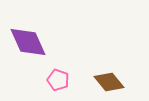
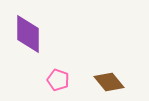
purple diamond: moved 8 px up; rotated 24 degrees clockwise
